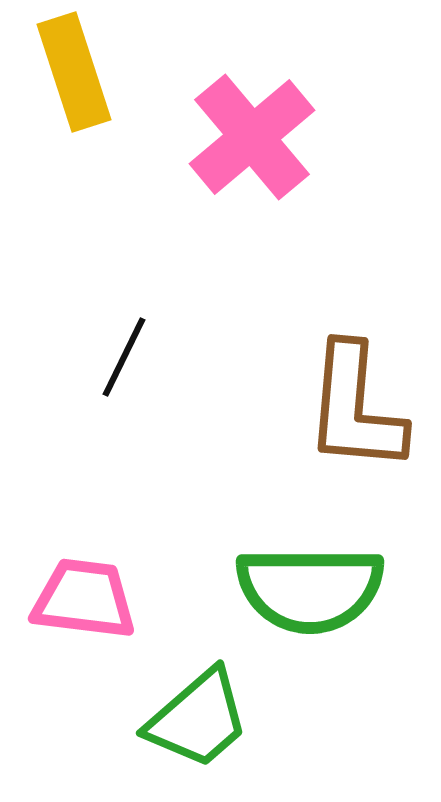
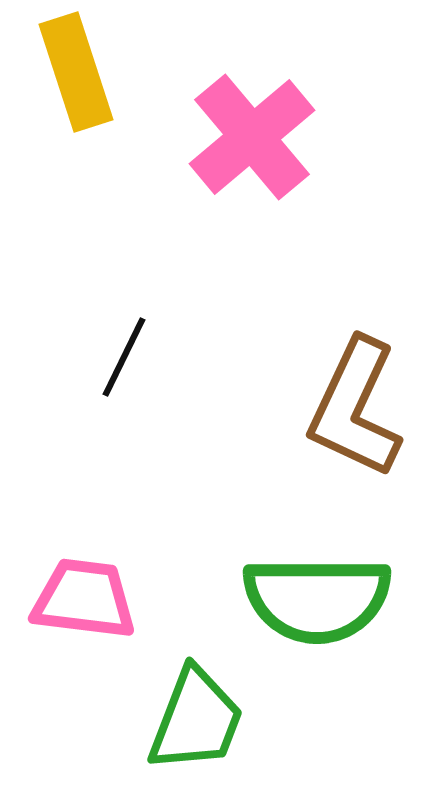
yellow rectangle: moved 2 px right
brown L-shape: rotated 20 degrees clockwise
green semicircle: moved 7 px right, 10 px down
green trapezoid: moved 2 px left, 1 px down; rotated 28 degrees counterclockwise
